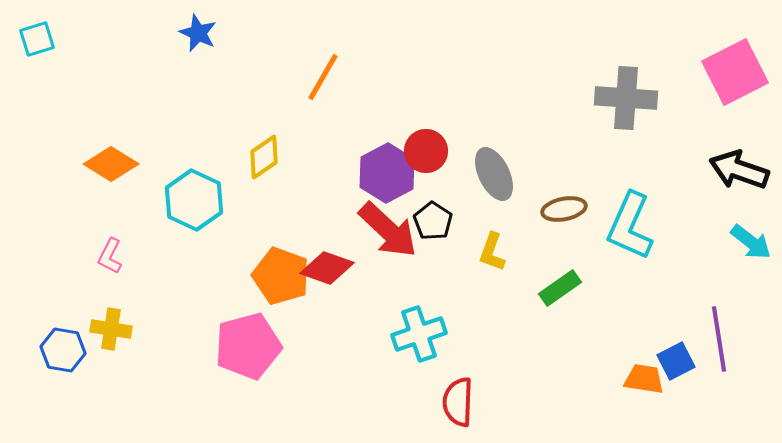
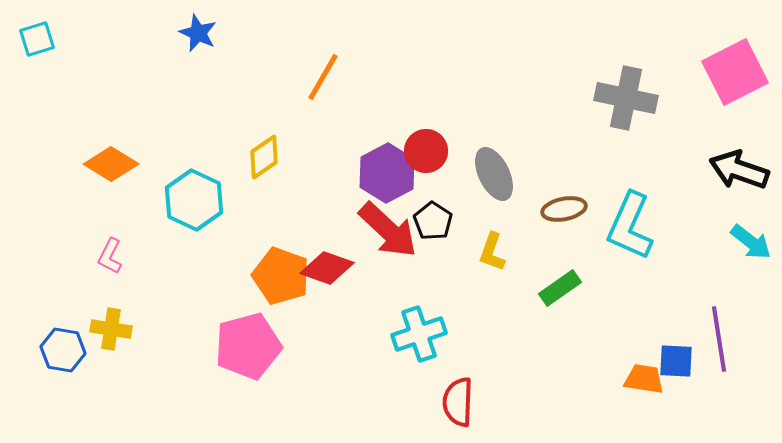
gray cross: rotated 8 degrees clockwise
blue square: rotated 30 degrees clockwise
